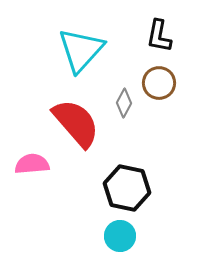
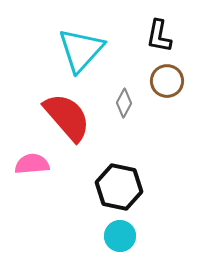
brown circle: moved 8 px right, 2 px up
red semicircle: moved 9 px left, 6 px up
black hexagon: moved 8 px left, 1 px up
